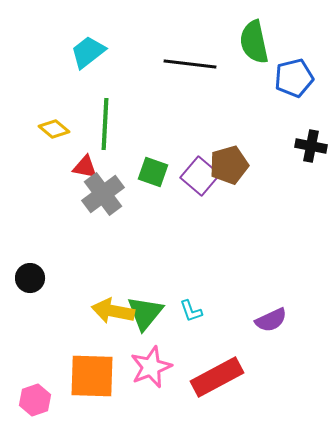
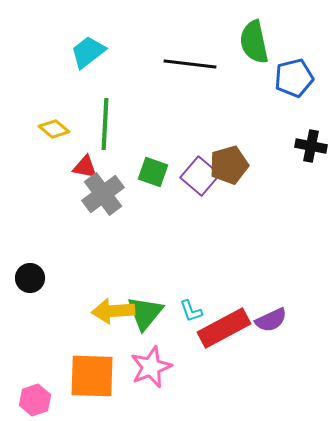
yellow arrow: rotated 15 degrees counterclockwise
red rectangle: moved 7 px right, 49 px up
